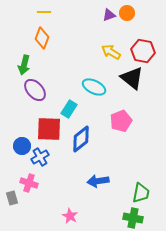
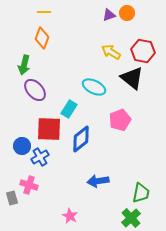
pink pentagon: moved 1 px left, 1 px up
pink cross: moved 2 px down
green cross: moved 2 px left; rotated 36 degrees clockwise
